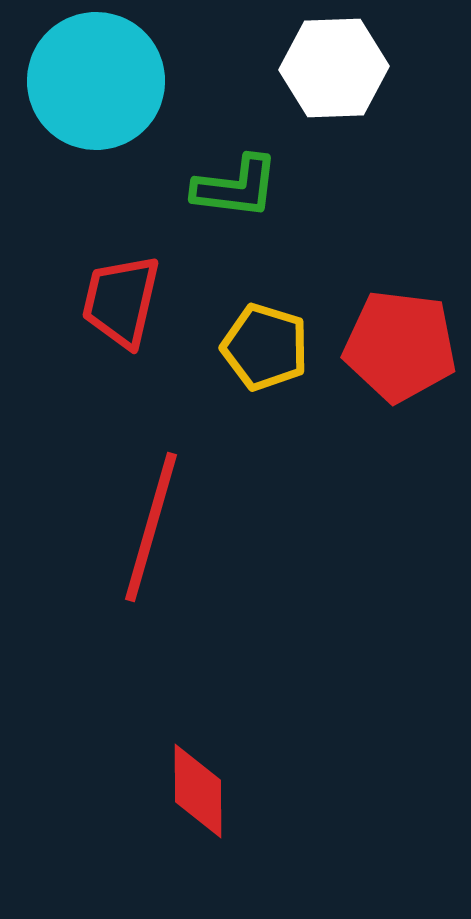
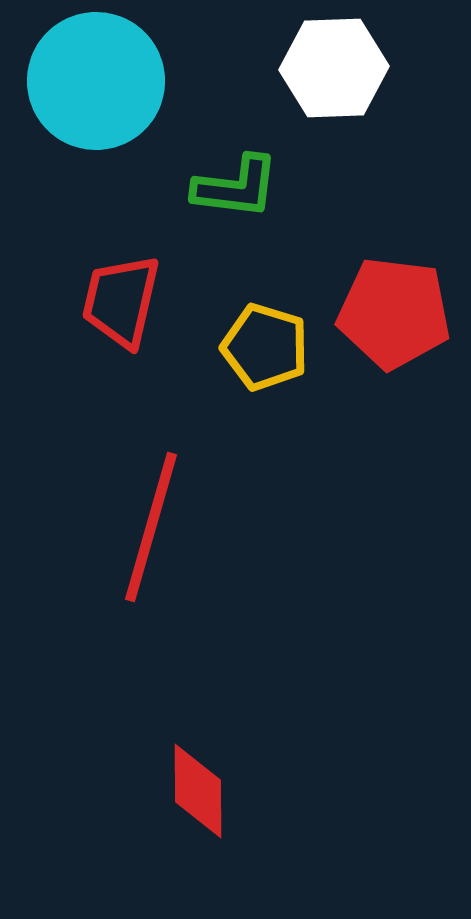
red pentagon: moved 6 px left, 33 px up
